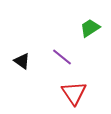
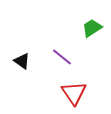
green trapezoid: moved 2 px right
